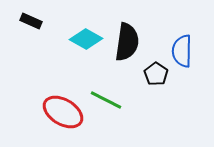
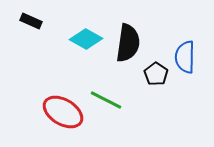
black semicircle: moved 1 px right, 1 px down
blue semicircle: moved 3 px right, 6 px down
